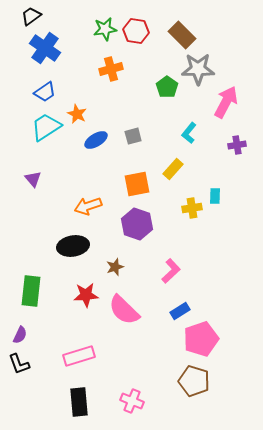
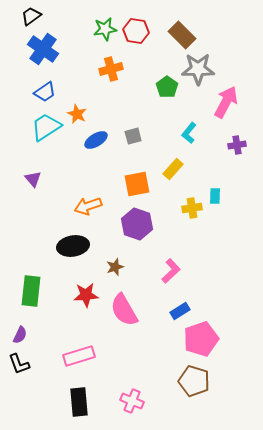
blue cross: moved 2 px left, 1 px down
pink semicircle: rotated 16 degrees clockwise
